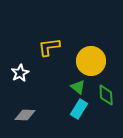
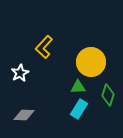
yellow L-shape: moved 5 px left; rotated 40 degrees counterclockwise
yellow circle: moved 1 px down
green triangle: rotated 42 degrees counterclockwise
green diamond: moved 2 px right; rotated 20 degrees clockwise
gray diamond: moved 1 px left
